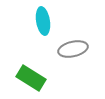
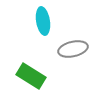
green rectangle: moved 2 px up
